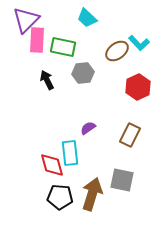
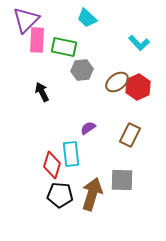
green rectangle: moved 1 px right
brown ellipse: moved 31 px down
gray hexagon: moved 1 px left, 3 px up
black arrow: moved 5 px left, 12 px down
cyan rectangle: moved 1 px right, 1 px down
red diamond: rotated 32 degrees clockwise
gray square: rotated 10 degrees counterclockwise
black pentagon: moved 2 px up
